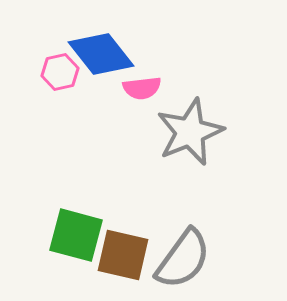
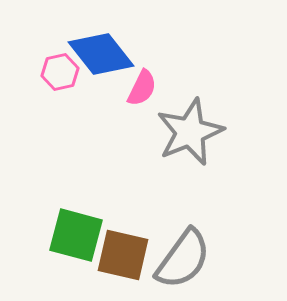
pink semicircle: rotated 57 degrees counterclockwise
